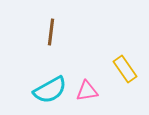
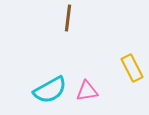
brown line: moved 17 px right, 14 px up
yellow rectangle: moved 7 px right, 1 px up; rotated 8 degrees clockwise
